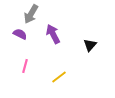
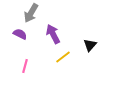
gray arrow: moved 1 px up
yellow line: moved 4 px right, 20 px up
